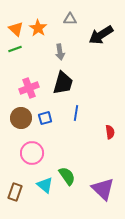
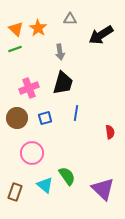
brown circle: moved 4 px left
